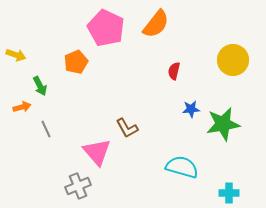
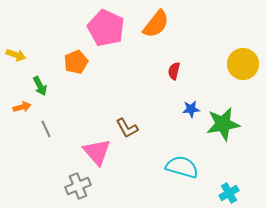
yellow circle: moved 10 px right, 4 px down
cyan cross: rotated 30 degrees counterclockwise
